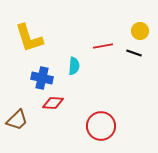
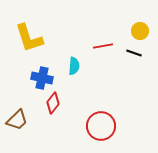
red diamond: rotated 55 degrees counterclockwise
